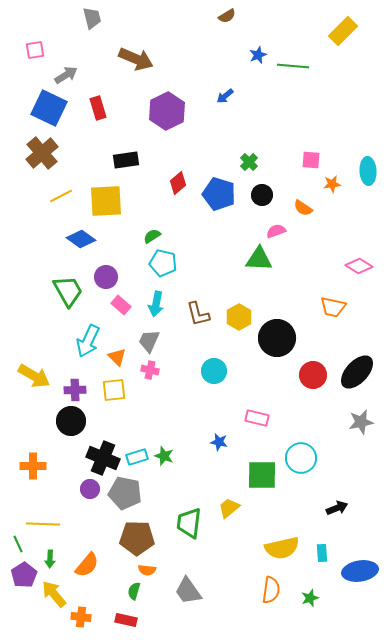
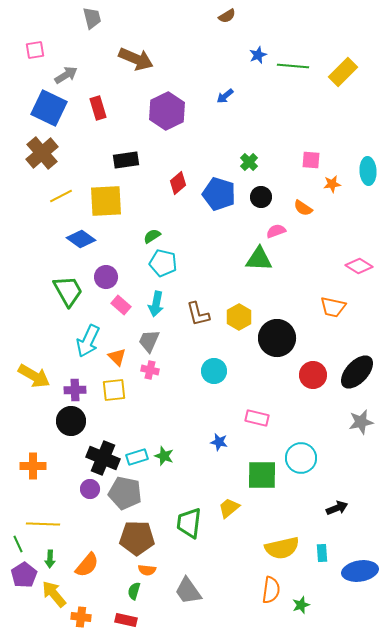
yellow rectangle at (343, 31): moved 41 px down
black circle at (262, 195): moved 1 px left, 2 px down
green star at (310, 598): moved 9 px left, 7 px down
